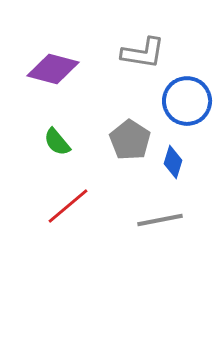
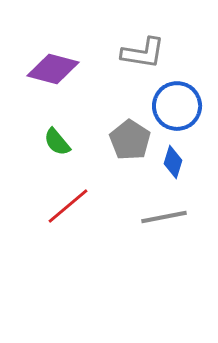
blue circle: moved 10 px left, 5 px down
gray line: moved 4 px right, 3 px up
